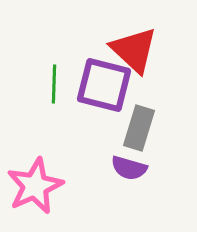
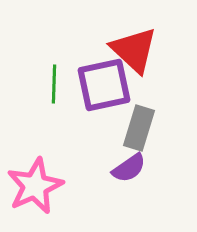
purple square: rotated 26 degrees counterclockwise
purple semicircle: rotated 51 degrees counterclockwise
